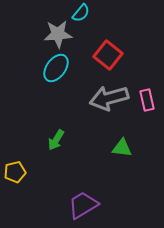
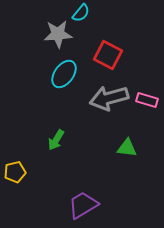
red square: rotated 12 degrees counterclockwise
cyan ellipse: moved 8 px right, 6 px down
pink rectangle: rotated 60 degrees counterclockwise
green triangle: moved 5 px right
